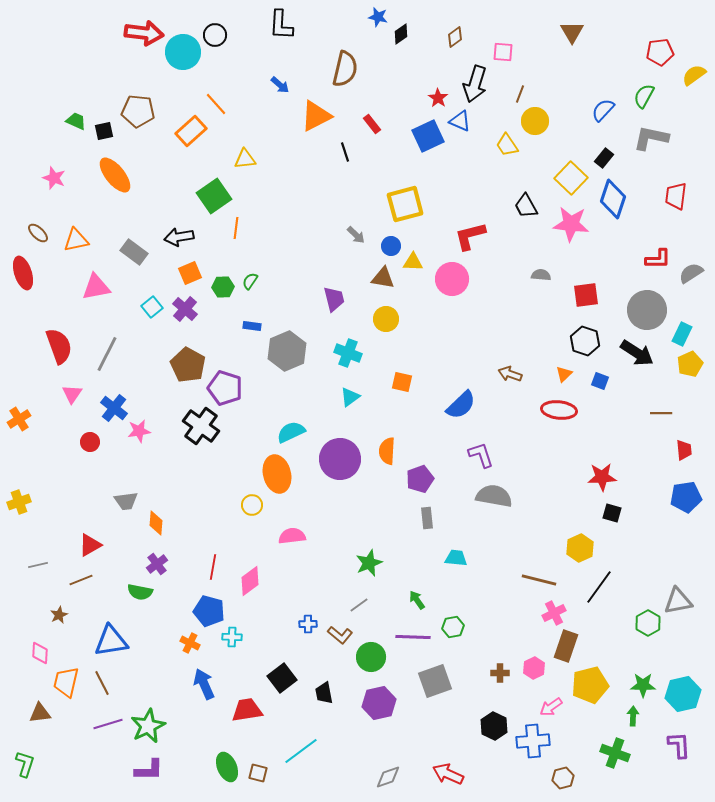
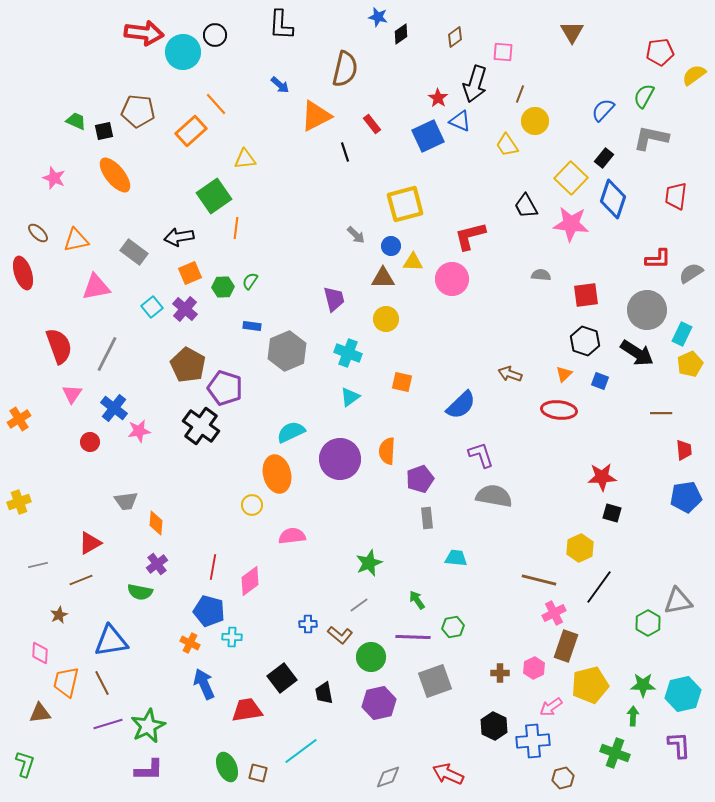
brown triangle at (383, 278): rotated 10 degrees counterclockwise
red triangle at (90, 545): moved 2 px up
